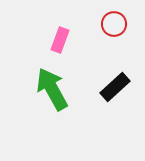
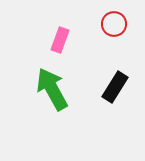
black rectangle: rotated 16 degrees counterclockwise
